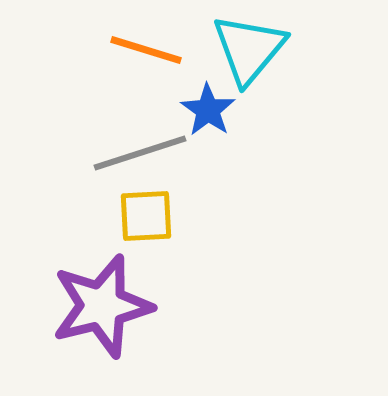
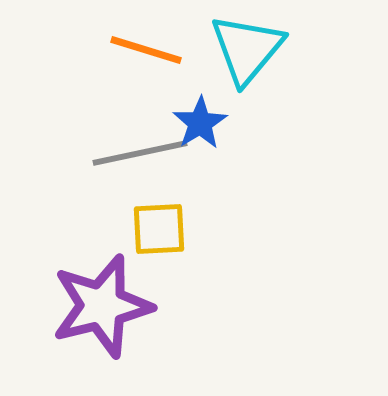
cyan triangle: moved 2 px left
blue star: moved 8 px left, 13 px down; rotated 6 degrees clockwise
gray line: rotated 6 degrees clockwise
yellow square: moved 13 px right, 13 px down
